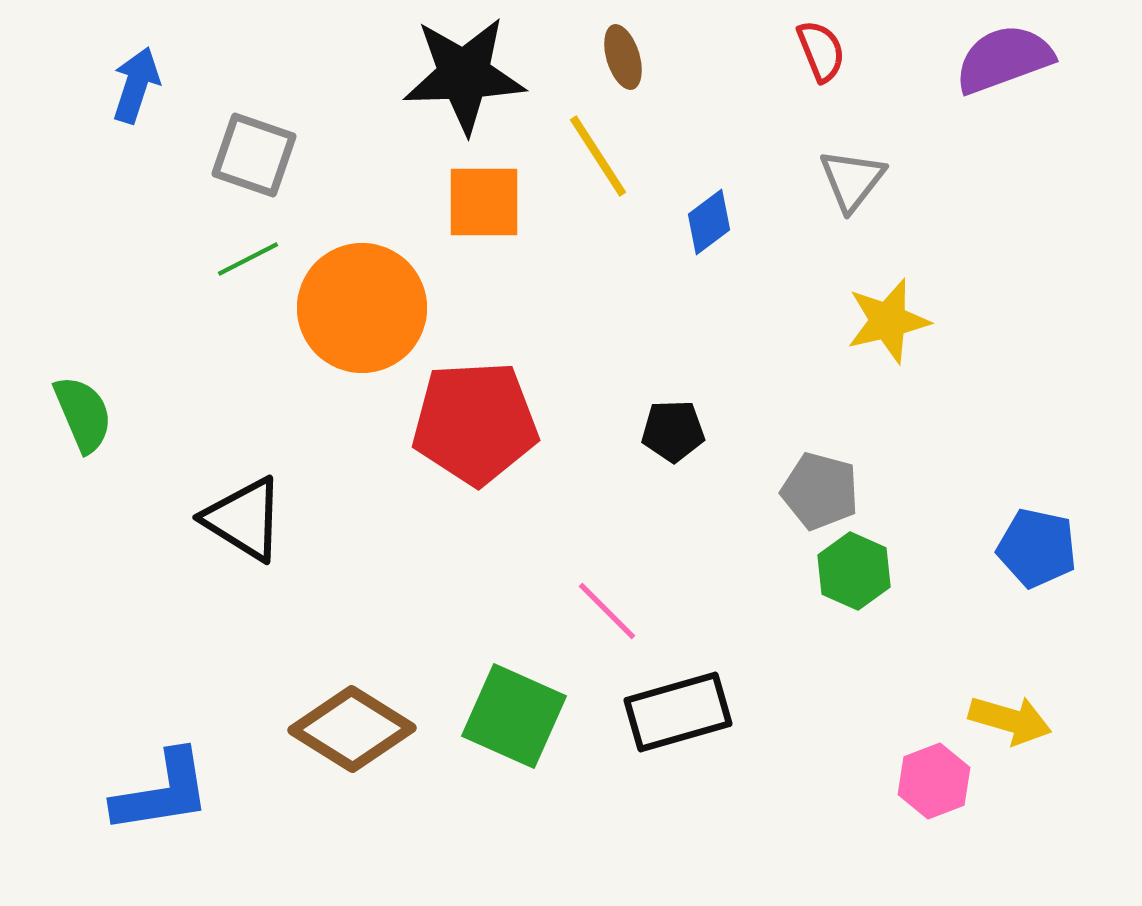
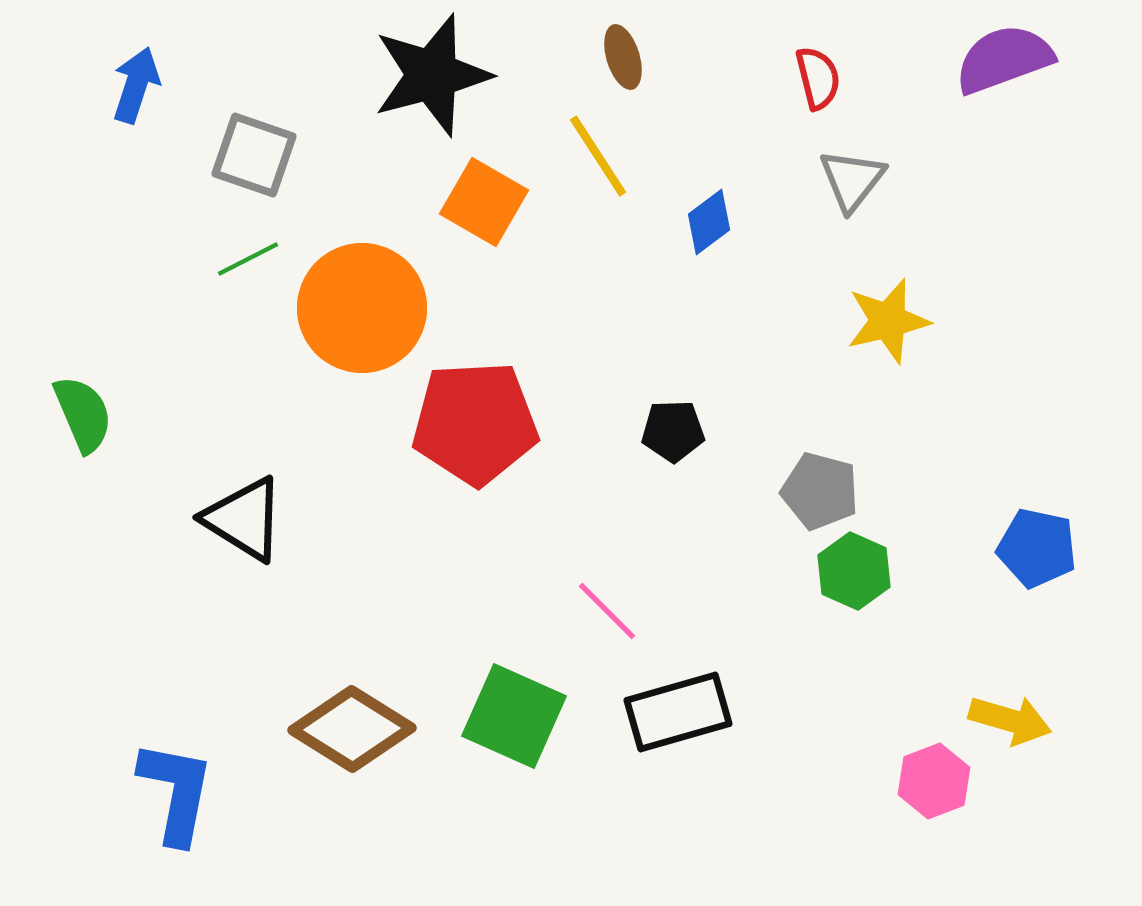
red semicircle: moved 3 px left, 27 px down; rotated 8 degrees clockwise
black star: moved 32 px left; rotated 13 degrees counterclockwise
orange square: rotated 30 degrees clockwise
blue L-shape: moved 14 px right; rotated 70 degrees counterclockwise
